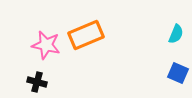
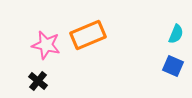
orange rectangle: moved 2 px right
blue square: moved 5 px left, 7 px up
black cross: moved 1 px right, 1 px up; rotated 24 degrees clockwise
